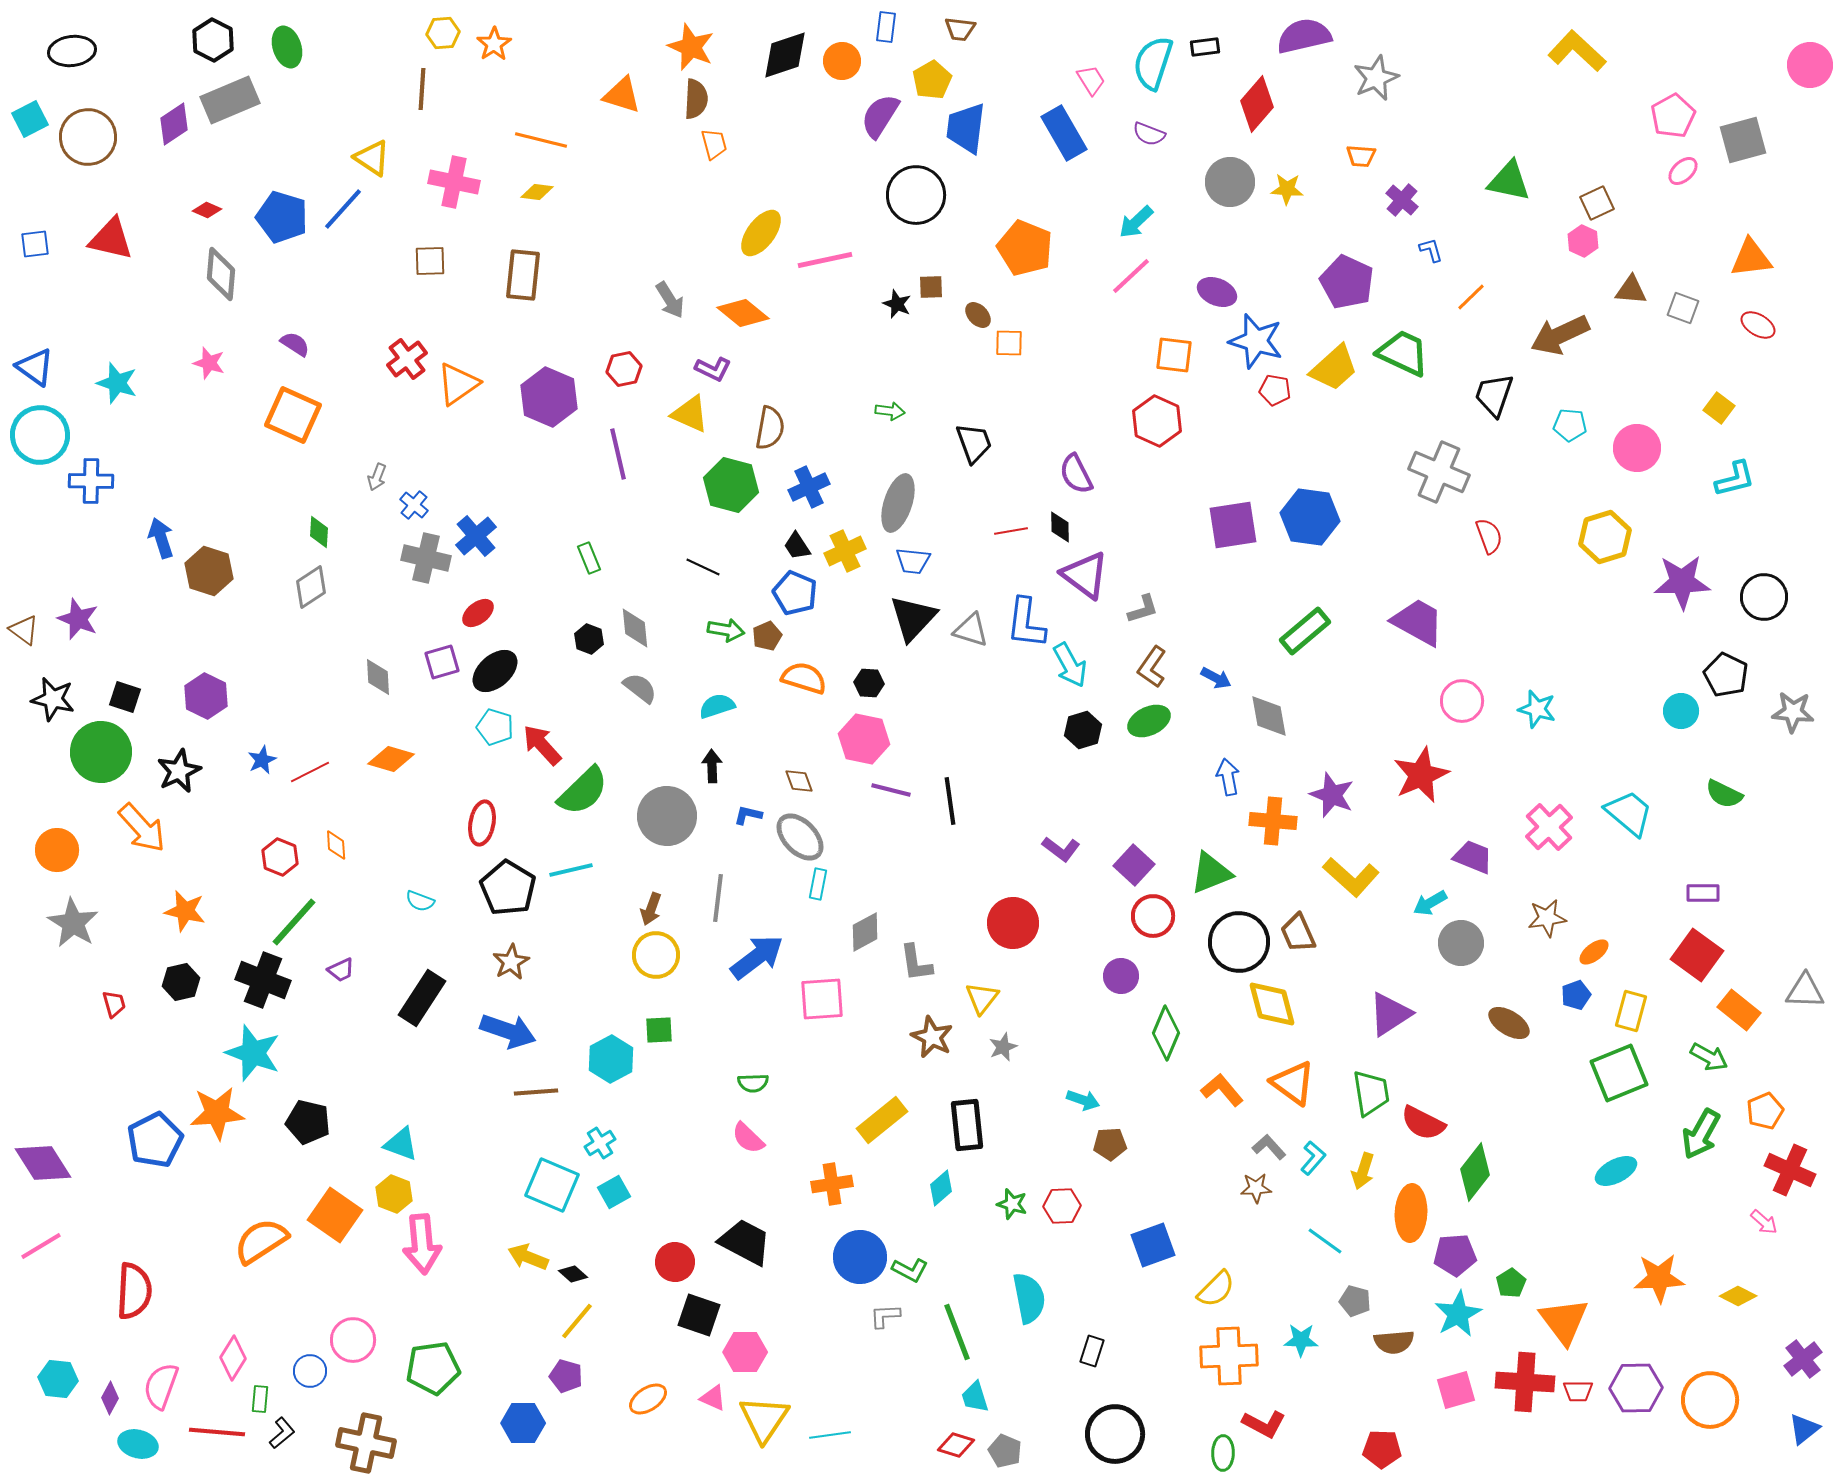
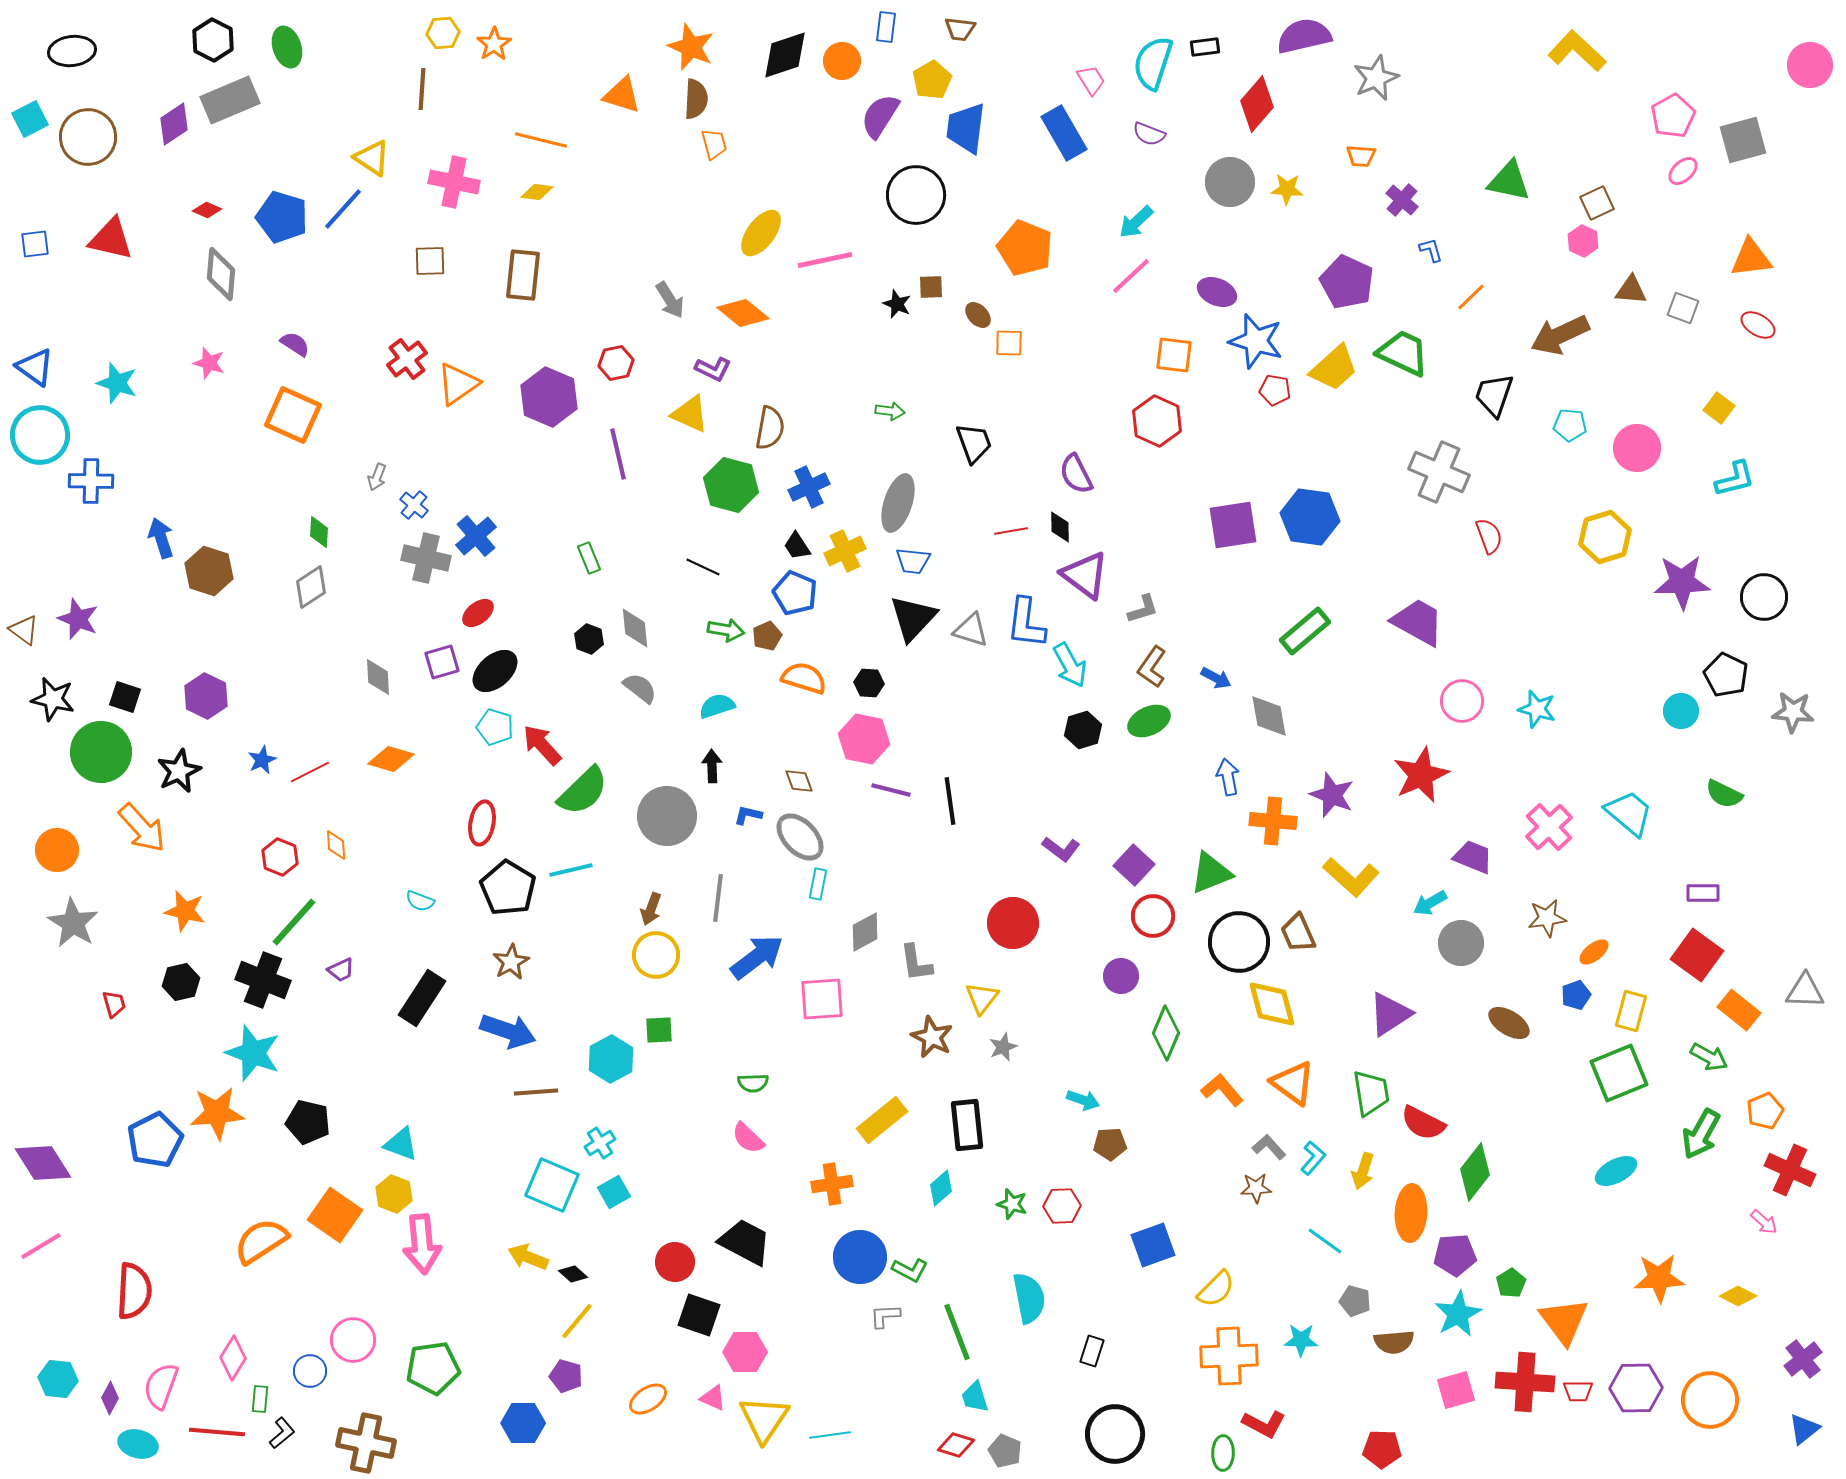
red hexagon at (624, 369): moved 8 px left, 6 px up
